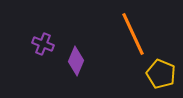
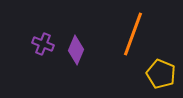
orange line: rotated 45 degrees clockwise
purple diamond: moved 11 px up
